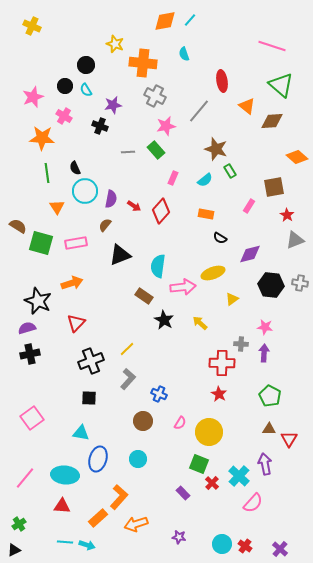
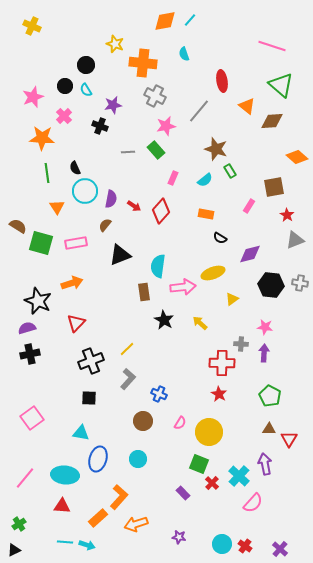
pink cross at (64, 116): rotated 14 degrees clockwise
brown rectangle at (144, 296): moved 4 px up; rotated 48 degrees clockwise
